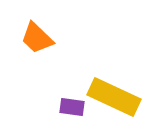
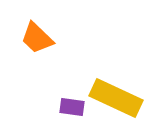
yellow rectangle: moved 2 px right, 1 px down
